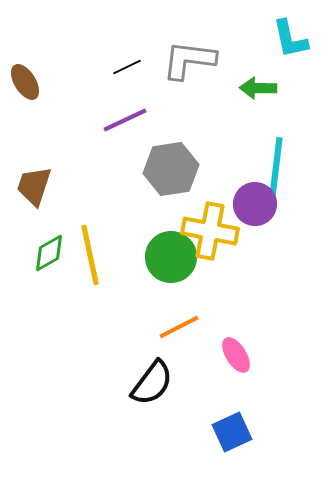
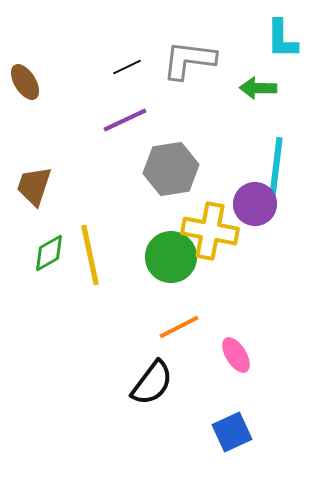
cyan L-shape: moved 8 px left; rotated 12 degrees clockwise
